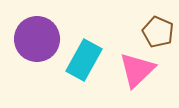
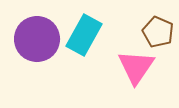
cyan rectangle: moved 25 px up
pink triangle: moved 1 px left, 3 px up; rotated 12 degrees counterclockwise
